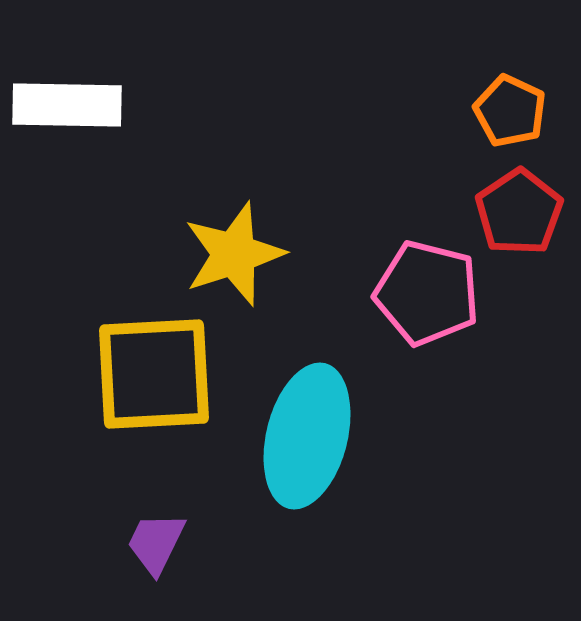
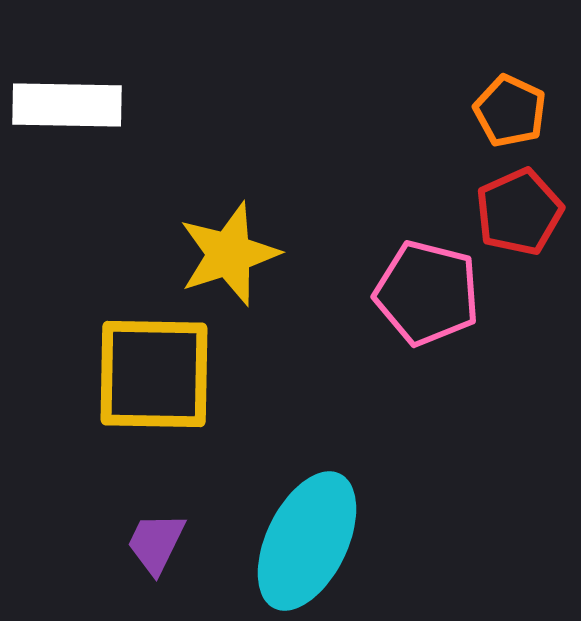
red pentagon: rotated 10 degrees clockwise
yellow star: moved 5 px left
yellow square: rotated 4 degrees clockwise
cyan ellipse: moved 105 px down; rotated 12 degrees clockwise
